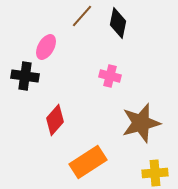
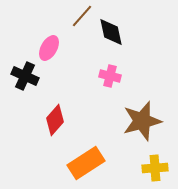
black diamond: moved 7 px left, 9 px down; rotated 24 degrees counterclockwise
pink ellipse: moved 3 px right, 1 px down
black cross: rotated 16 degrees clockwise
brown star: moved 1 px right, 2 px up
orange rectangle: moved 2 px left, 1 px down
yellow cross: moved 5 px up
